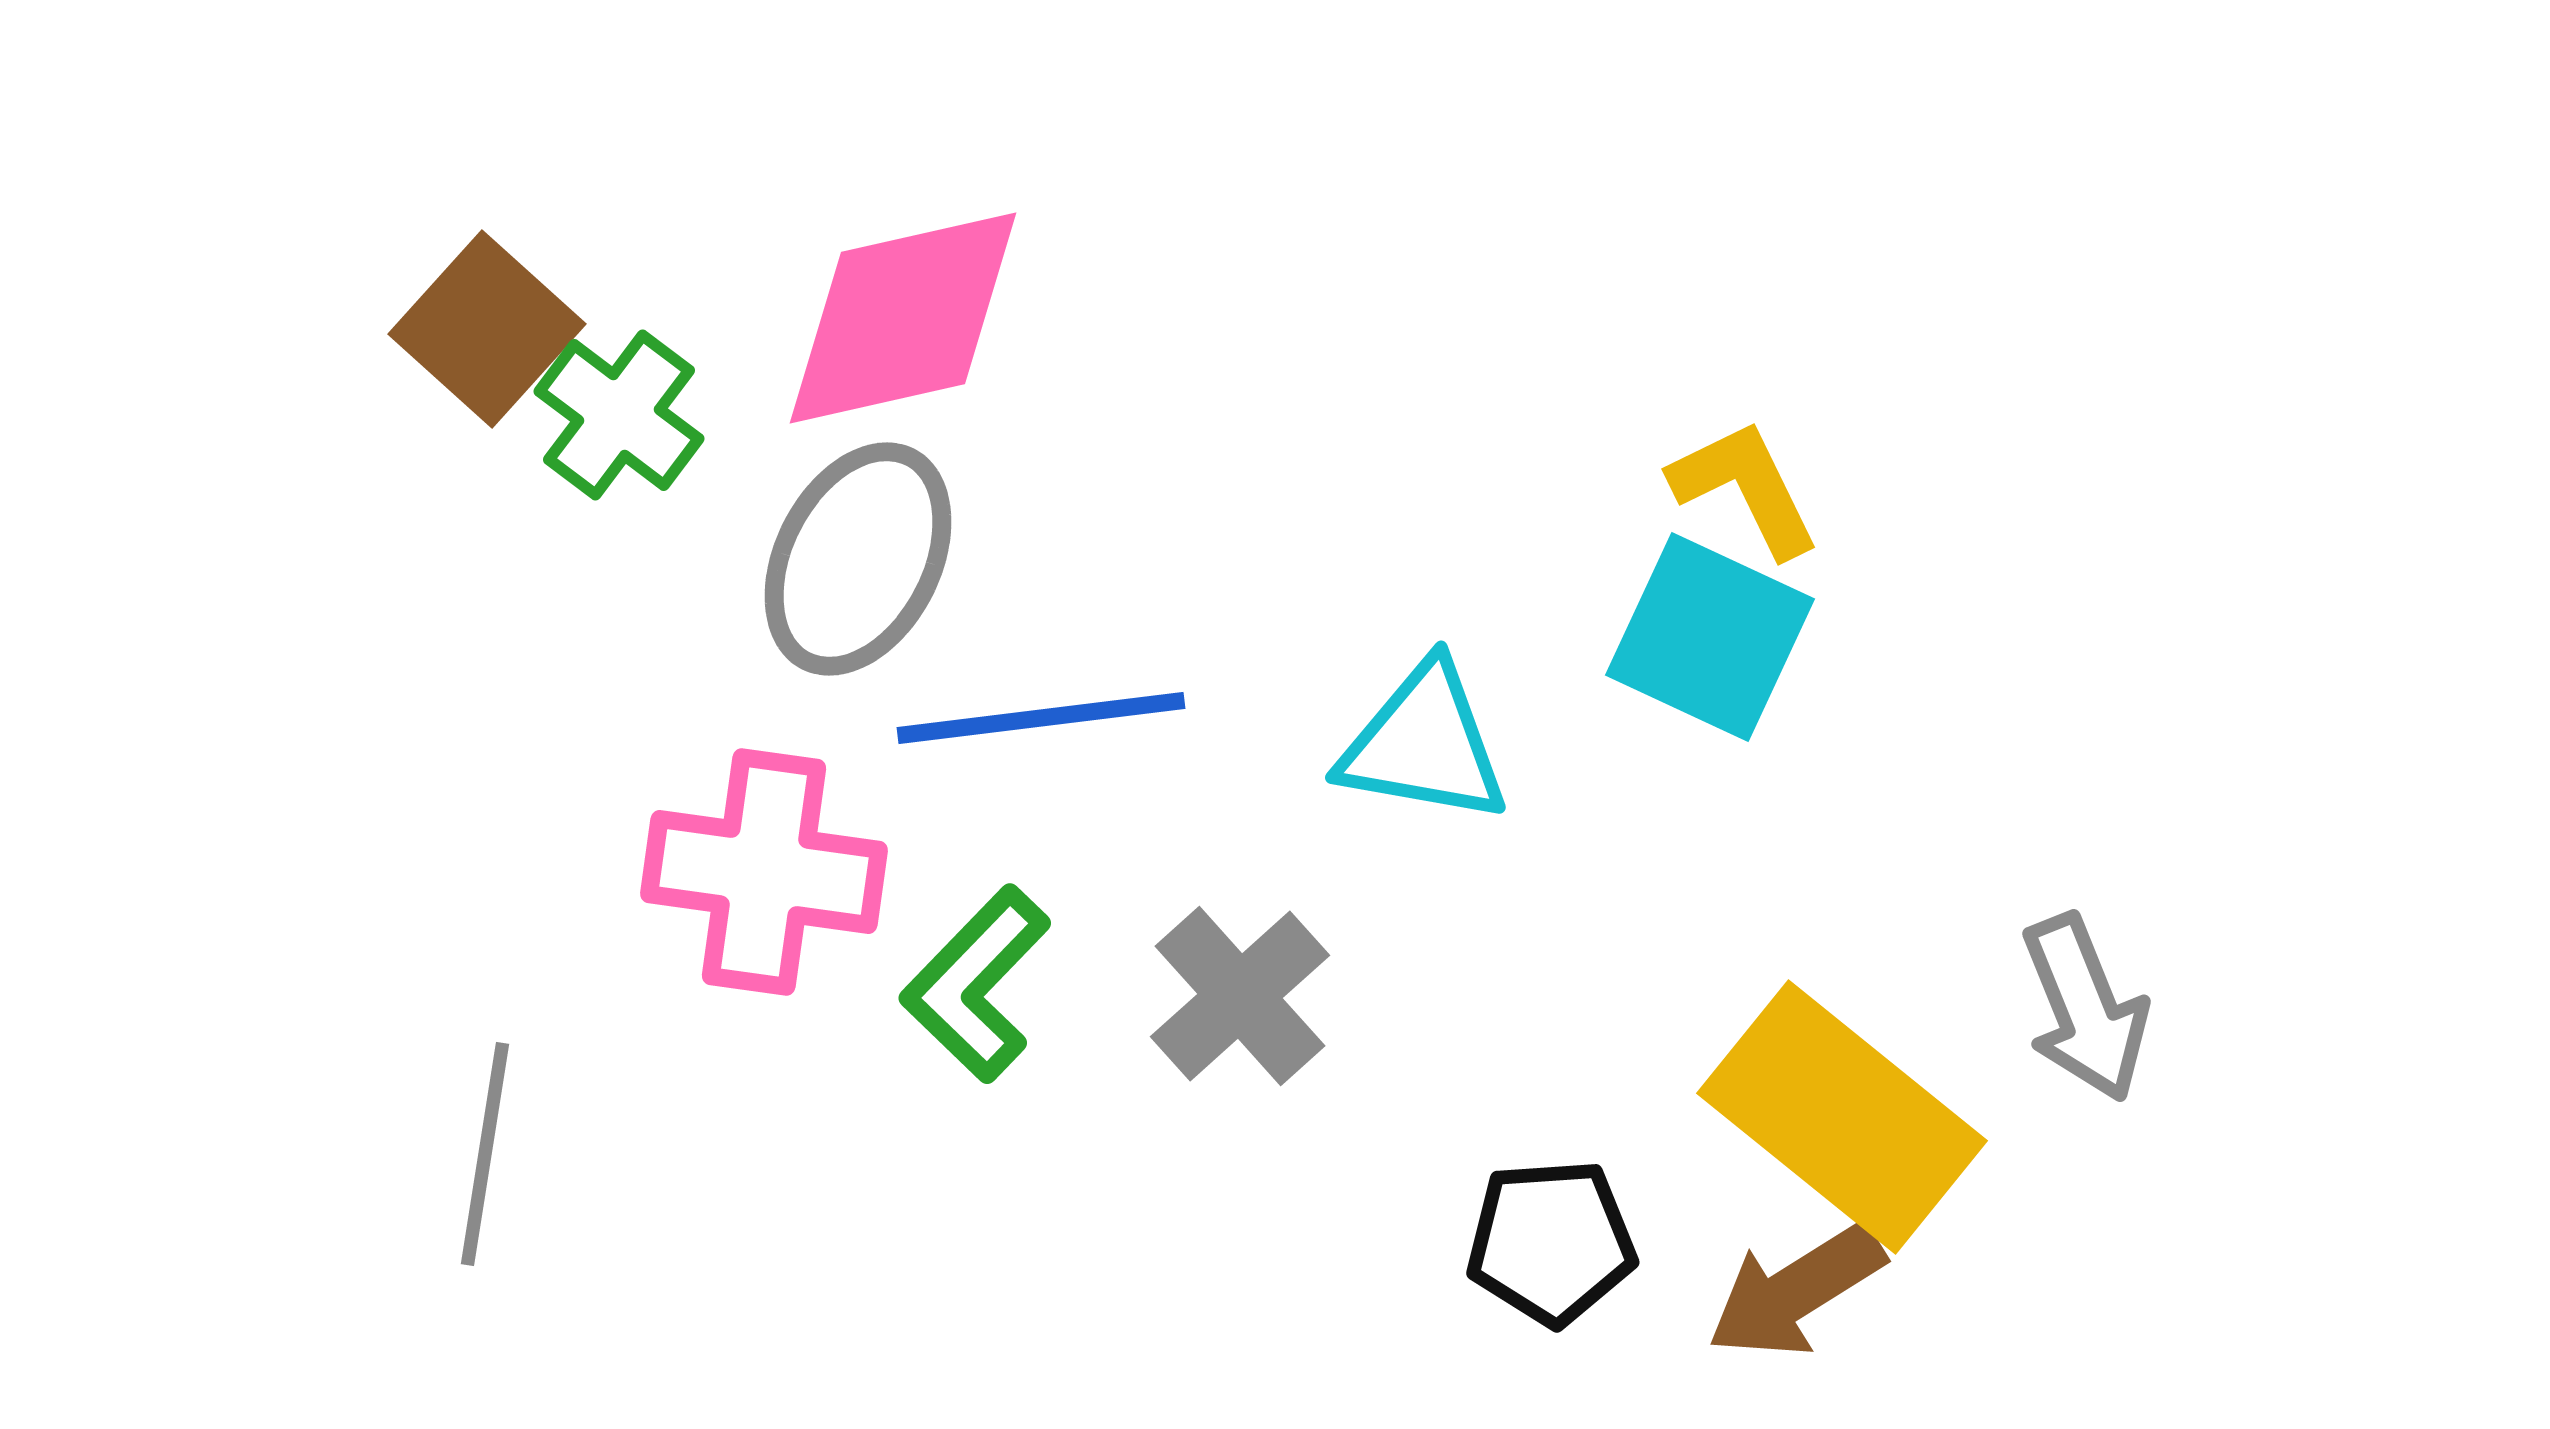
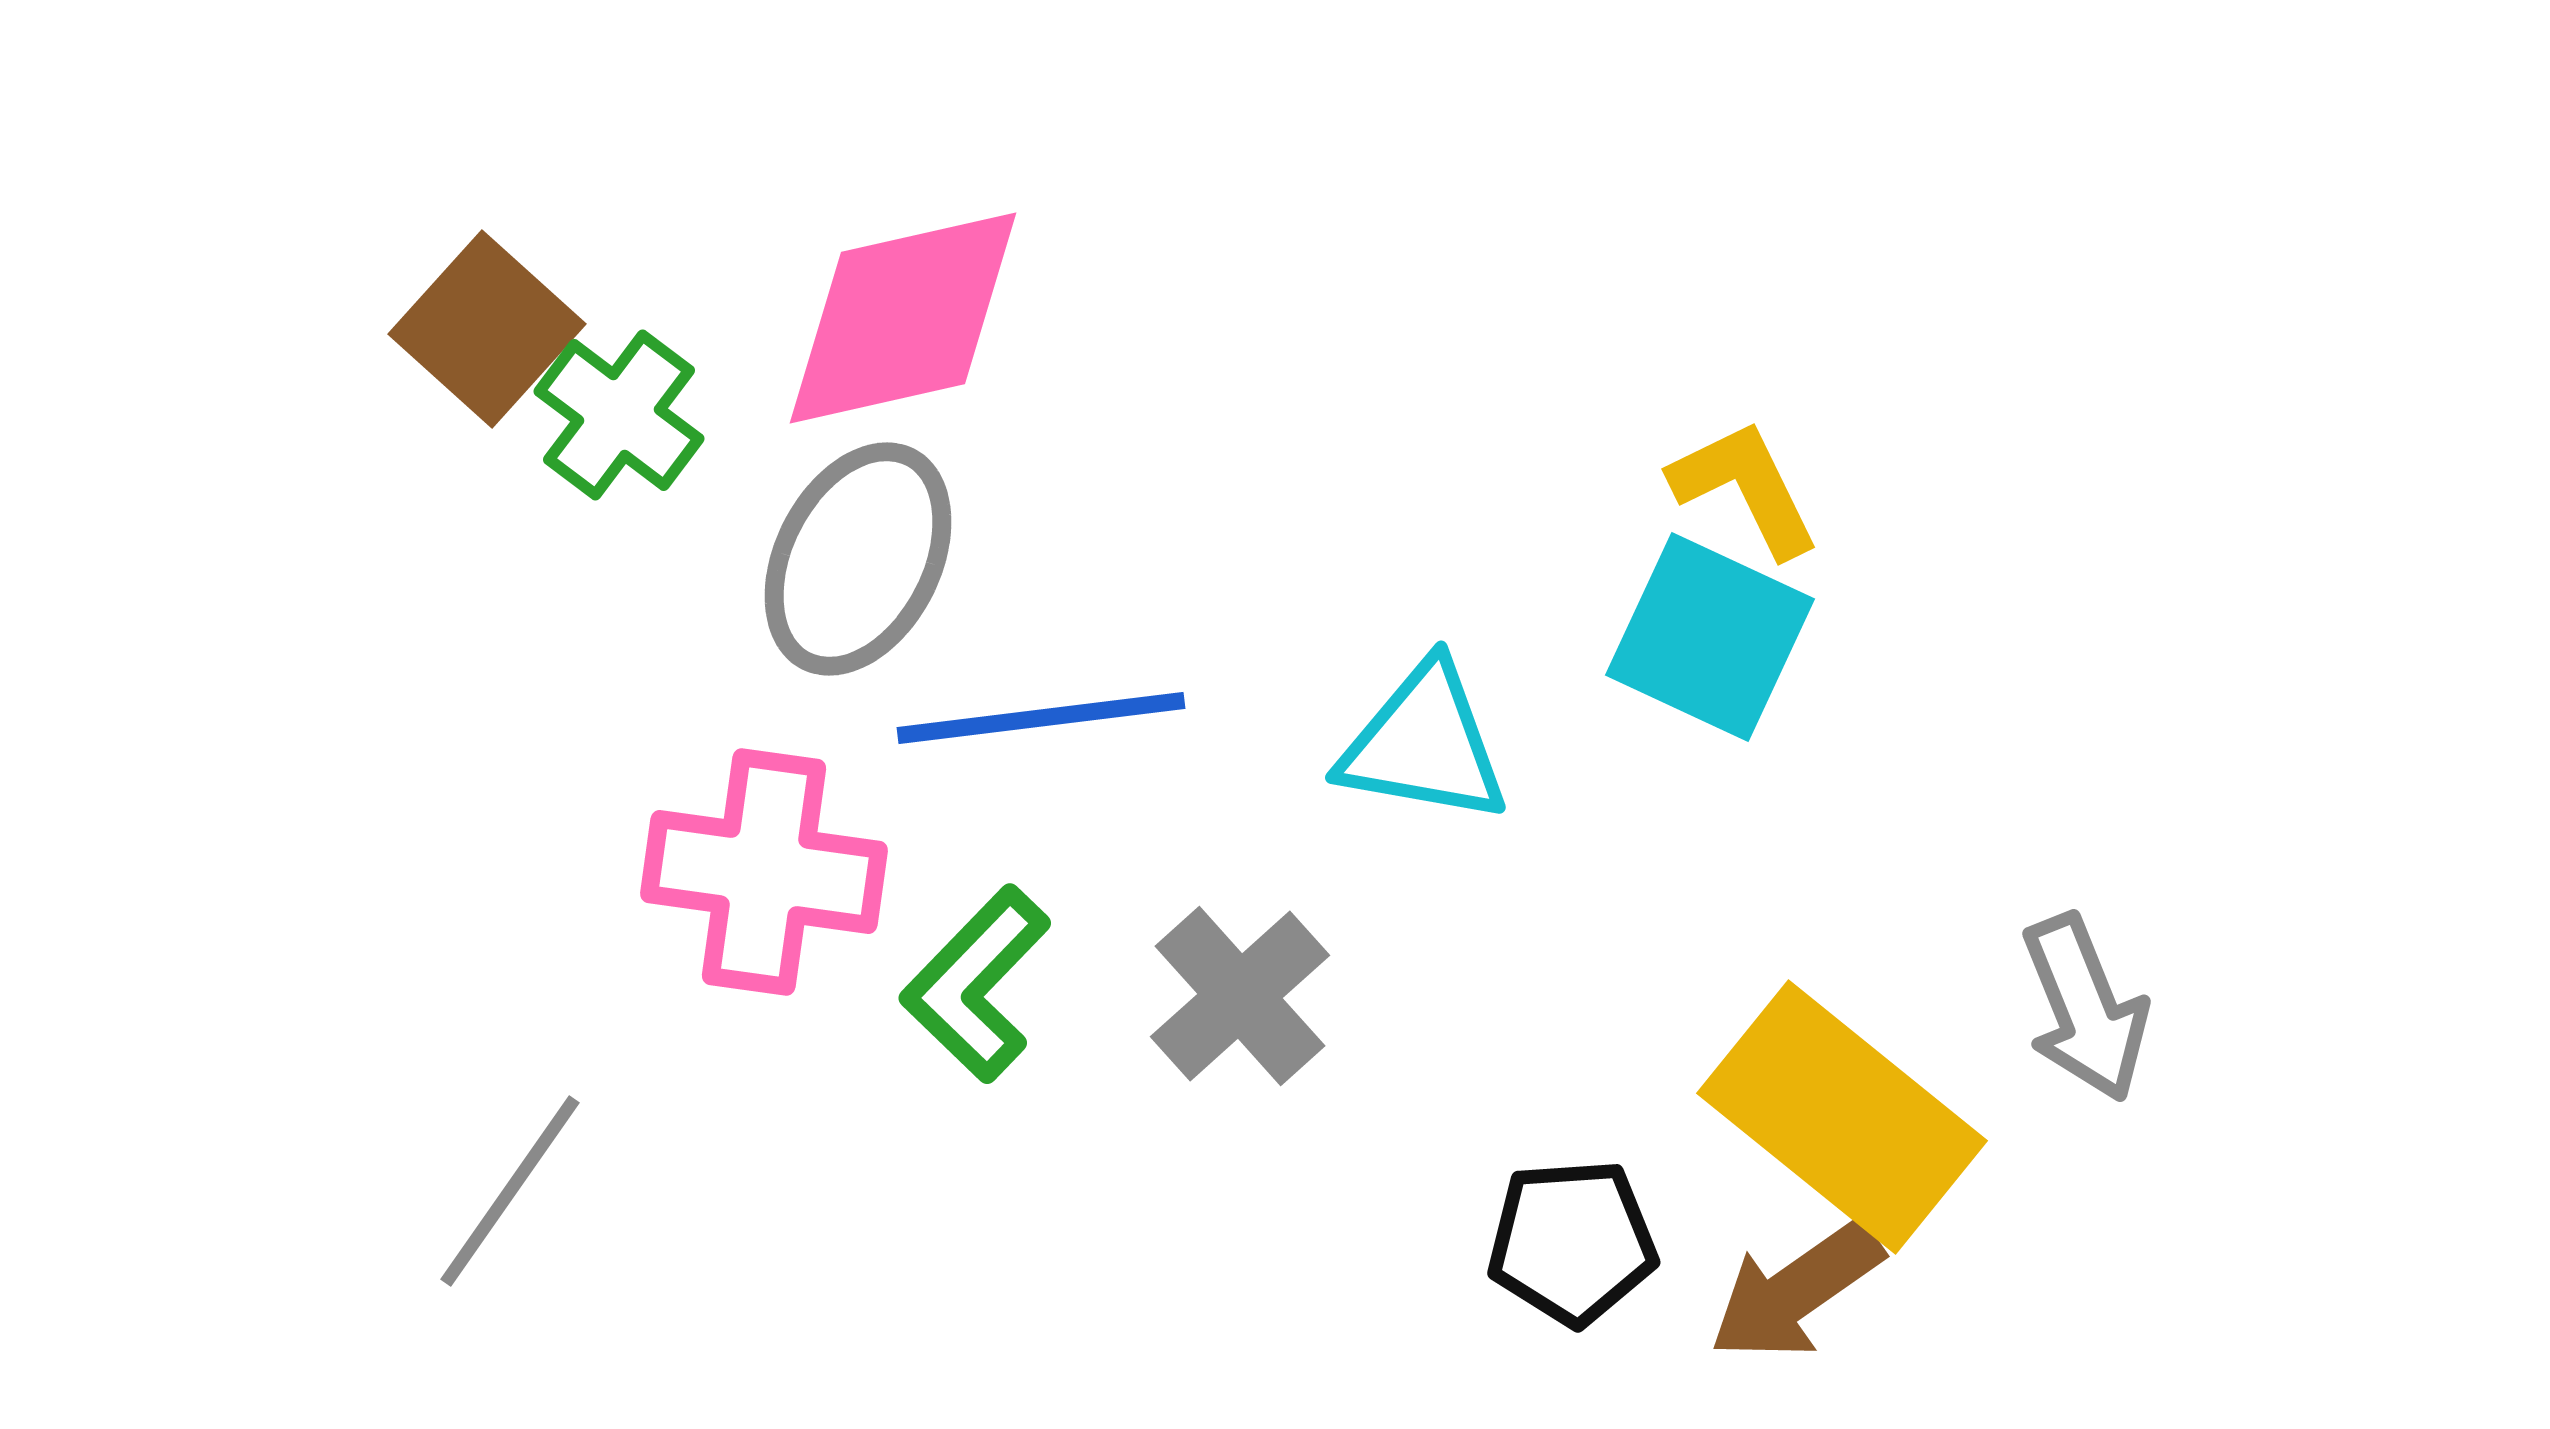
gray line: moved 25 px right, 37 px down; rotated 26 degrees clockwise
black pentagon: moved 21 px right
brown arrow: rotated 3 degrees counterclockwise
